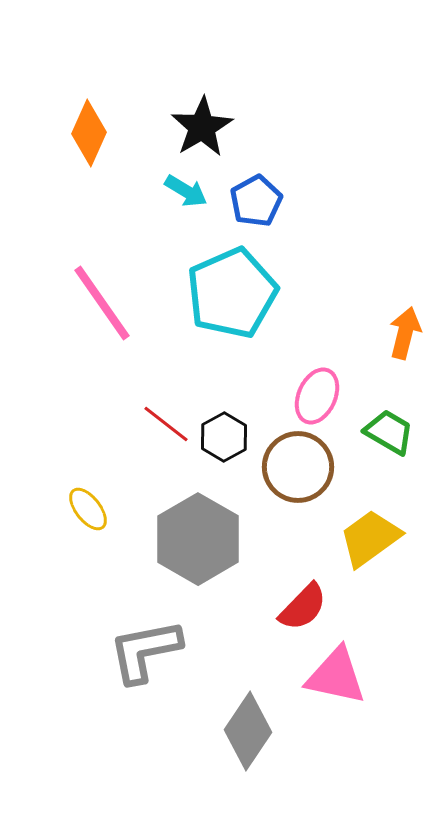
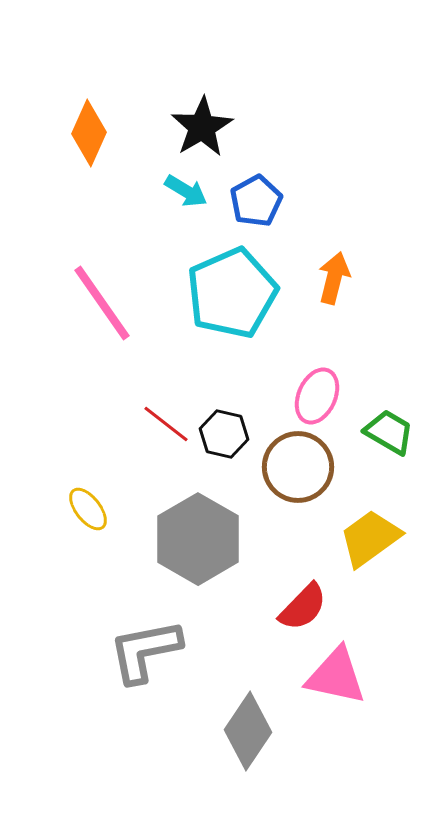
orange arrow: moved 71 px left, 55 px up
black hexagon: moved 3 px up; rotated 18 degrees counterclockwise
